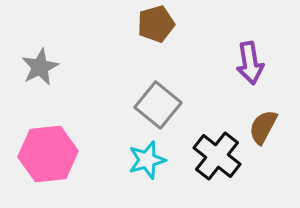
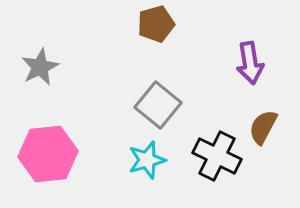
black cross: rotated 12 degrees counterclockwise
